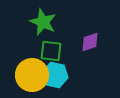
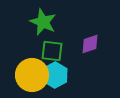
purple diamond: moved 2 px down
green square: moved 1 px right
cyan hexagon: rotated 20 degrees clockwise
